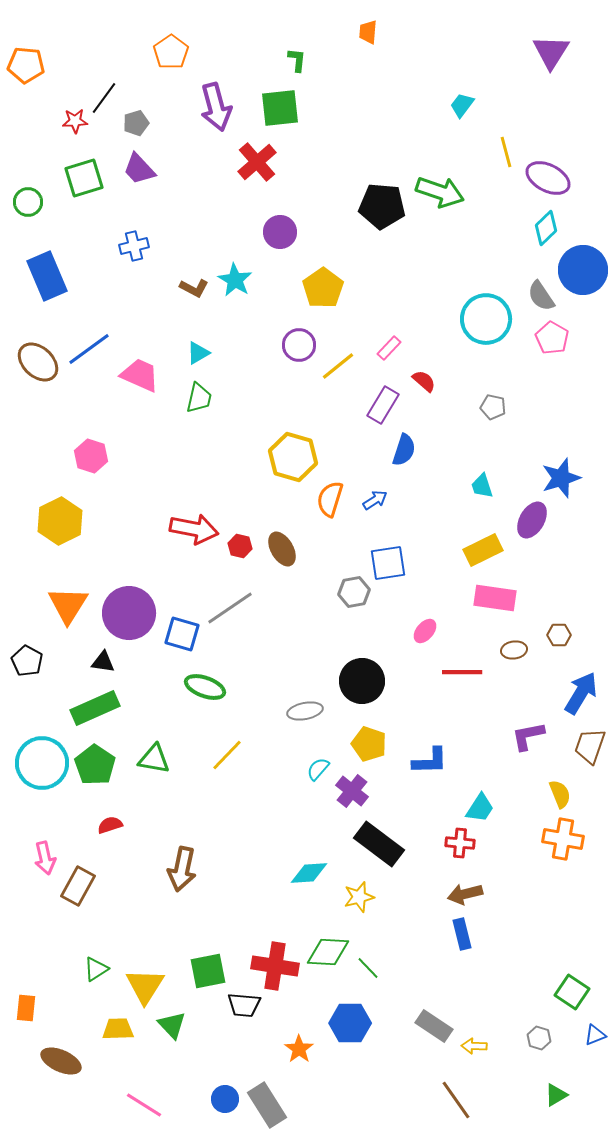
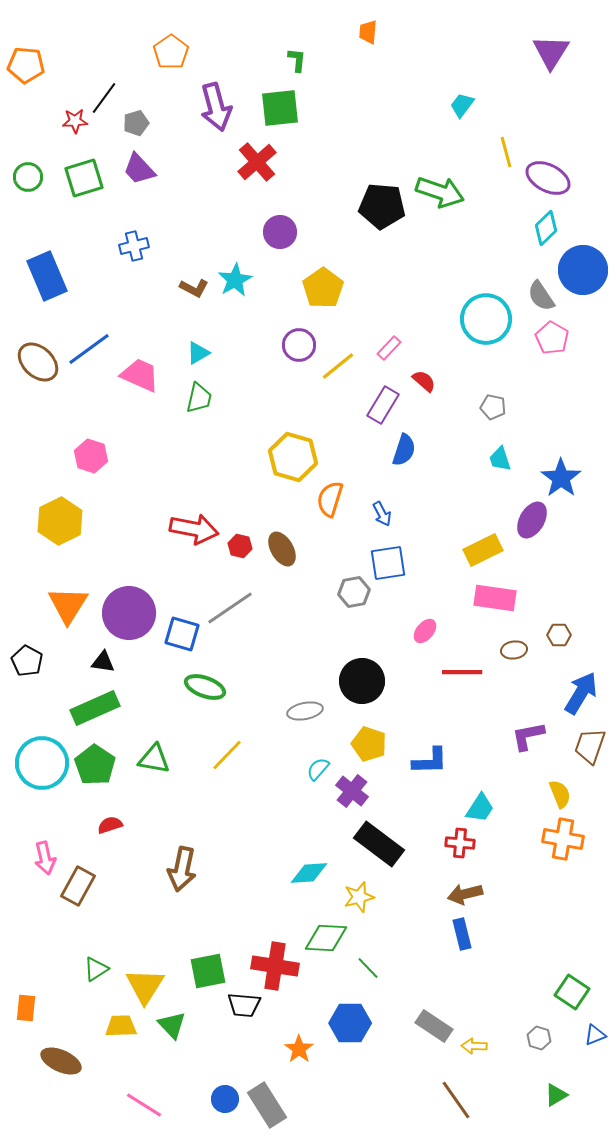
green circle at (28, 202): moved 25 px up
cyan star at (235, 280): rotated 12 degrees clockwise
blue star at (561, 478): rotated 18 degrees counterclockwise
cyan trapezoid at (482, 486): moved 18 px right, 27 px up
blue arrow at (375, 500): moved 7 px right, 14 px down; rotated 95 degrees clockwise
green diamond at (328, 952): moved 2 px left, 14 px up
yellow trapezoid at (118, 1029): moved 3 px right, 3 px up
